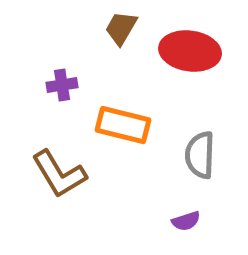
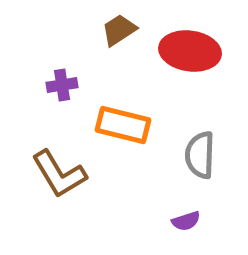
brown trapezoid: moved 2 px left, 2 px down; rotated 27 degrees clockwise
